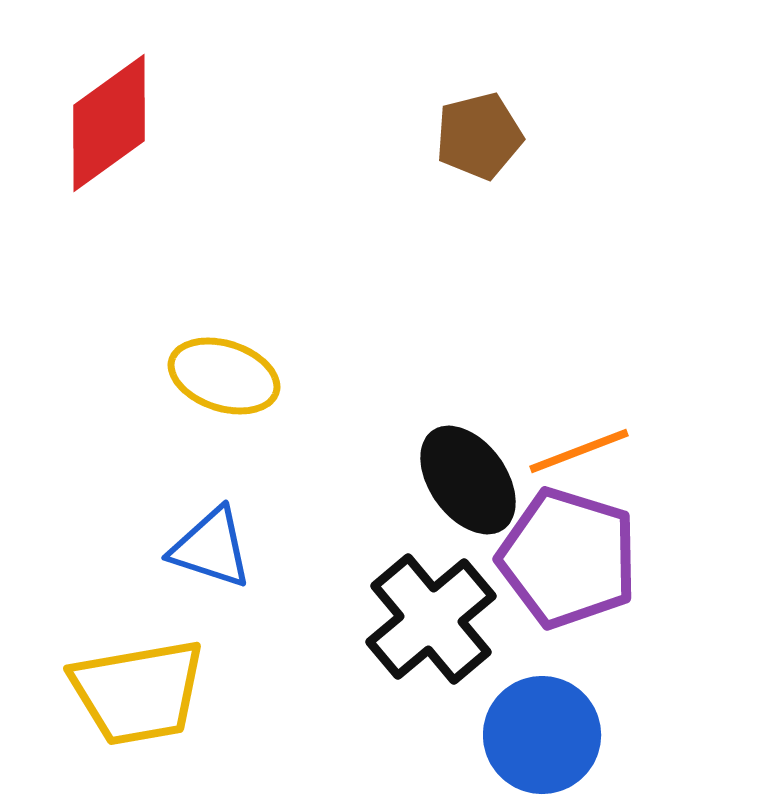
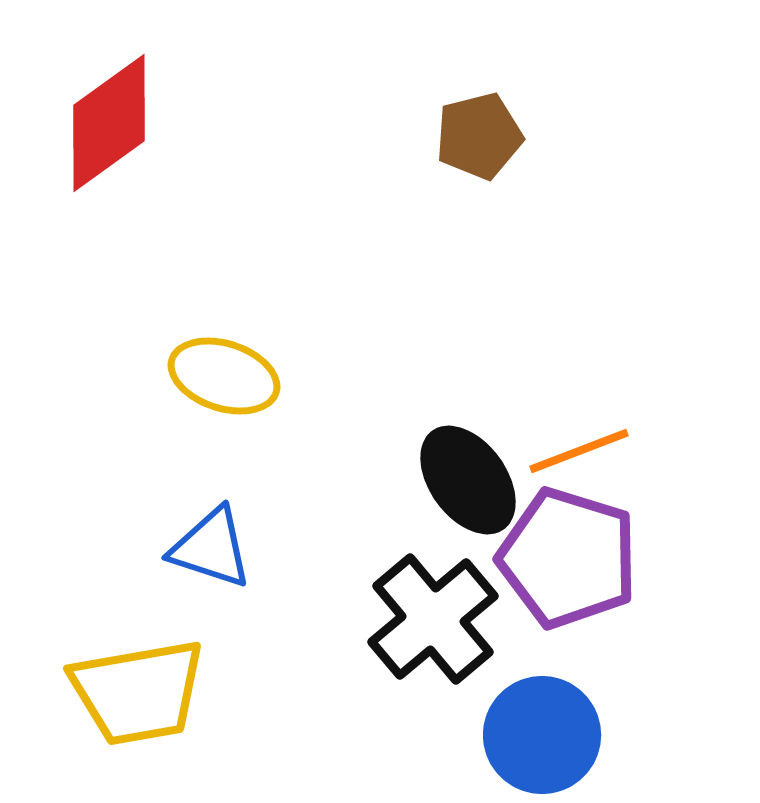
black cross: moved 2 px right
